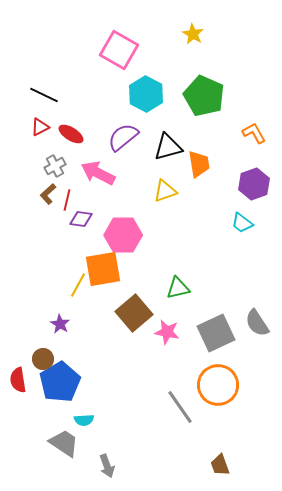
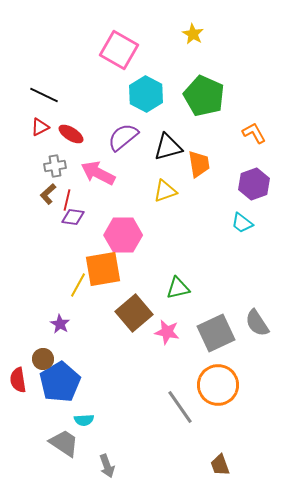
gray cross: rotated 20 degrees clockwise
purple diamond: moved 8 px left, 2 px up
